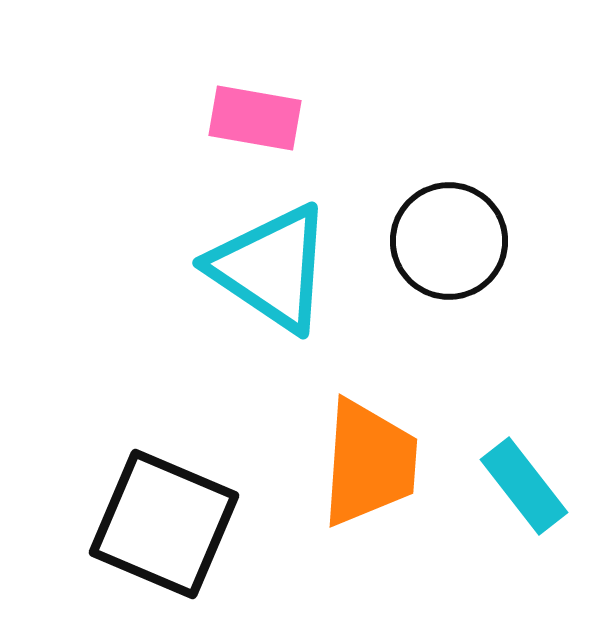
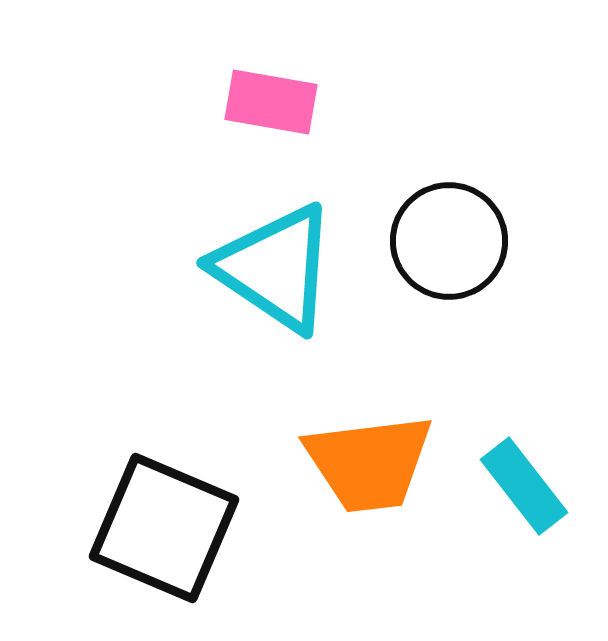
pink rectangle: moved 16 px right, 16 px up
cyan triangle: moved 4 px right
orange trapezoid: rotated 79 degrees clockwise
black square: moved 4 px down
